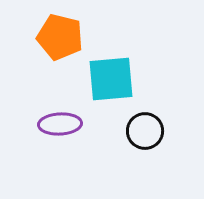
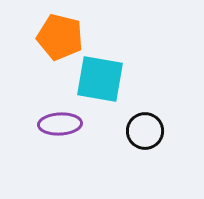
cyan square: moved 11 px left; rotated 15 degrees clockwise
